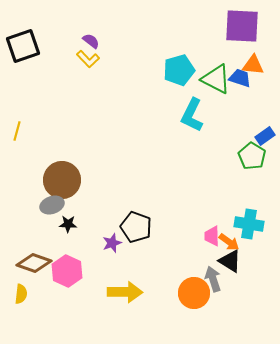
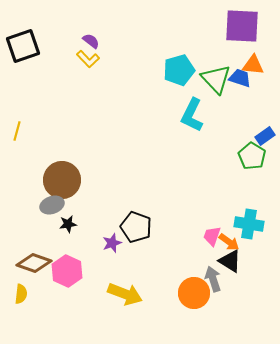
green triangle: rotated 20 degrees clockwise
black star: rotated 12 degrees counterclockwise
pink trapezoid: rotated 20 degrees clockwise
yellow arrow: moved 2 px down; rotated 20 degrees clockwise
